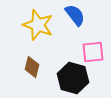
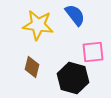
yellow star: rotated 12 degrees counterclockwise
